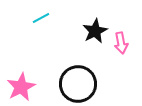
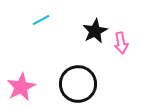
cyan line: moved 2 px down
